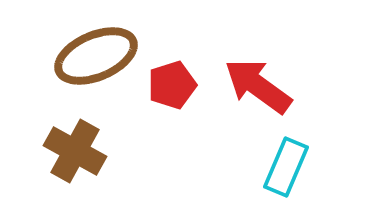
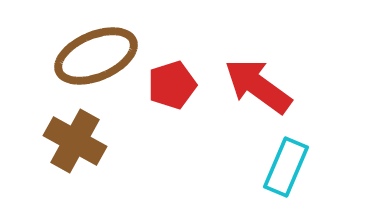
brown cross: moved 10 px up
